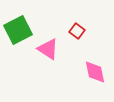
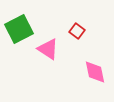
green square: moved 1 px right, 1 px up
